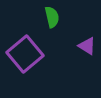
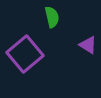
purple triangle: moved 1 px right, 1 px up
